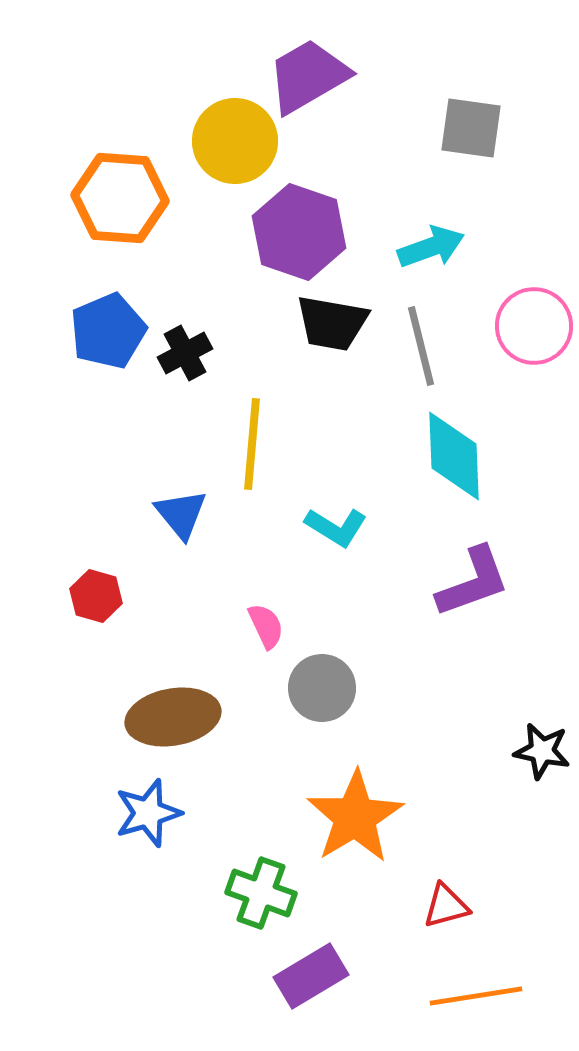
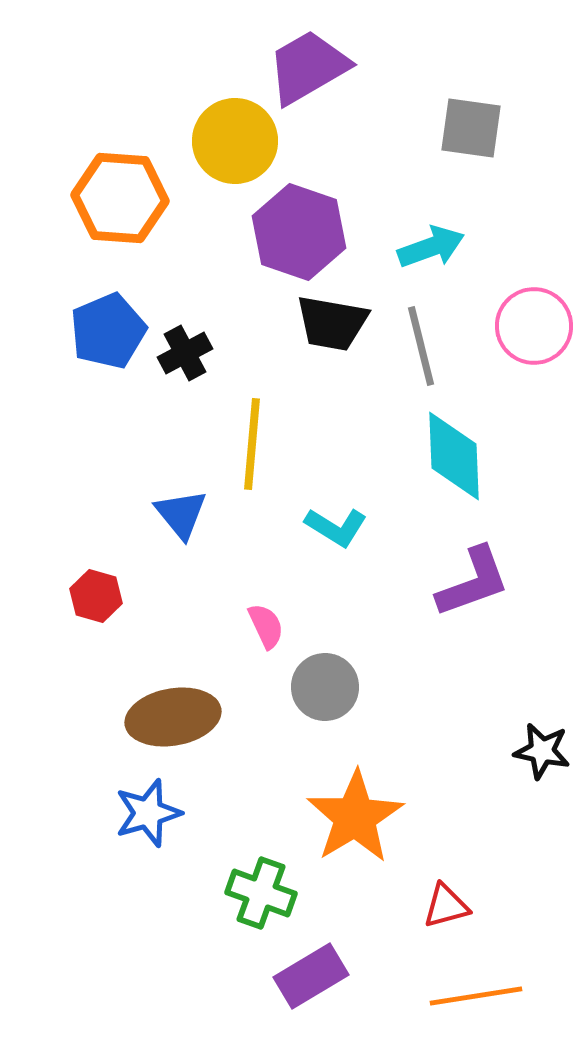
purple trapezoid: moved 9 px up
gray circle: moved 3 px right, 1 px up
